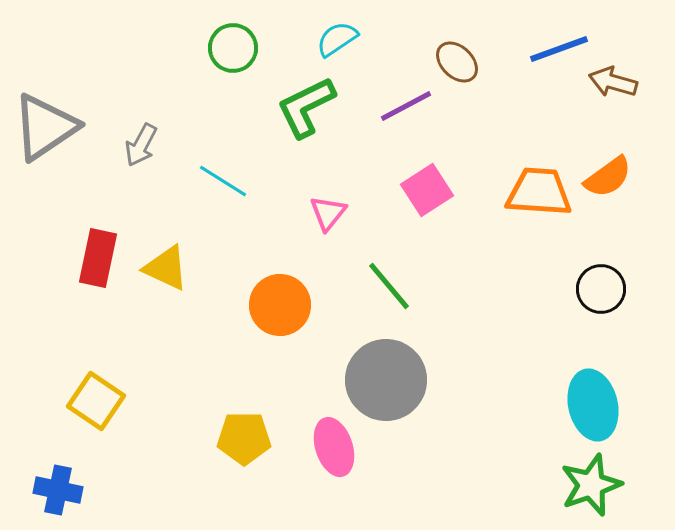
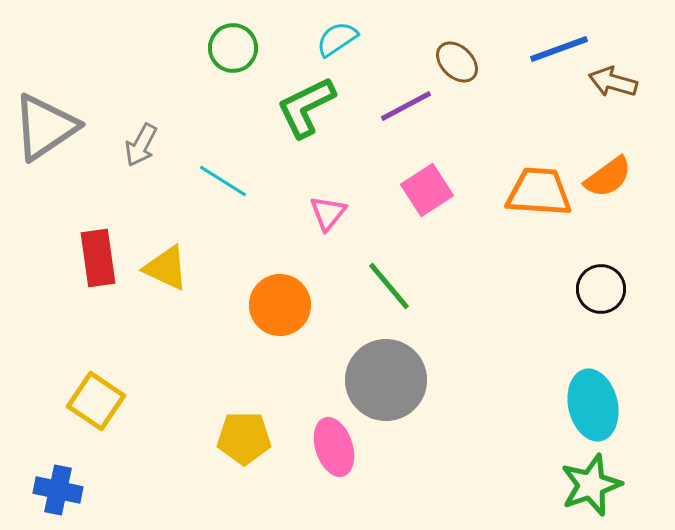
red rectangle: rotated 20 degrees counterclockwise
